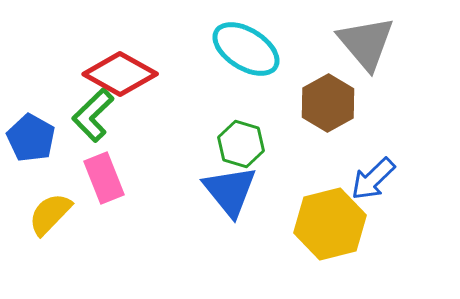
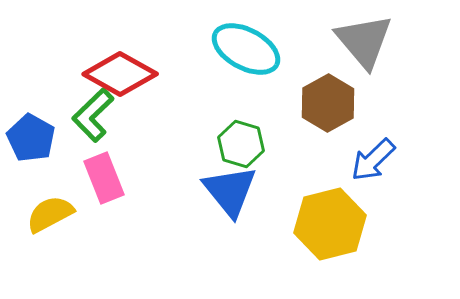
gray triangle: moved 2 px left, 2 px up
cyan ellipse: rotated 4 degrees counterclockwise
blue arrow: moved 19 px up
yellow semicircle: rotated 18 degrees clockwise
